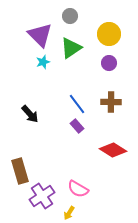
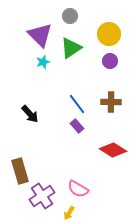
purple circle: moved 1 px right, 2 px up
